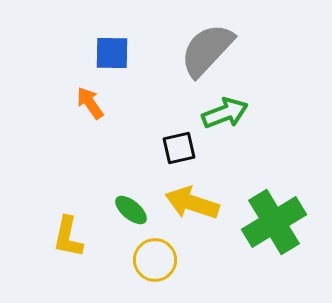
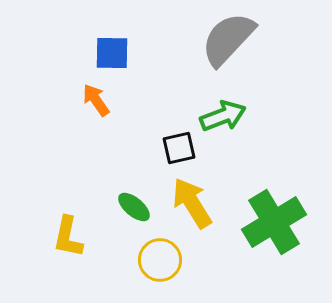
gray semicircle: moved 21 px right, 11 px up
orange arrow: moved 6 px right, 3 px up
green arrow: moved 2 px left, 3 px down
yellow arrow: rotated 40 degrees clockwise
green ellipse: moved 3 px right, 3 px up
yellow circle: moved 5 px right
